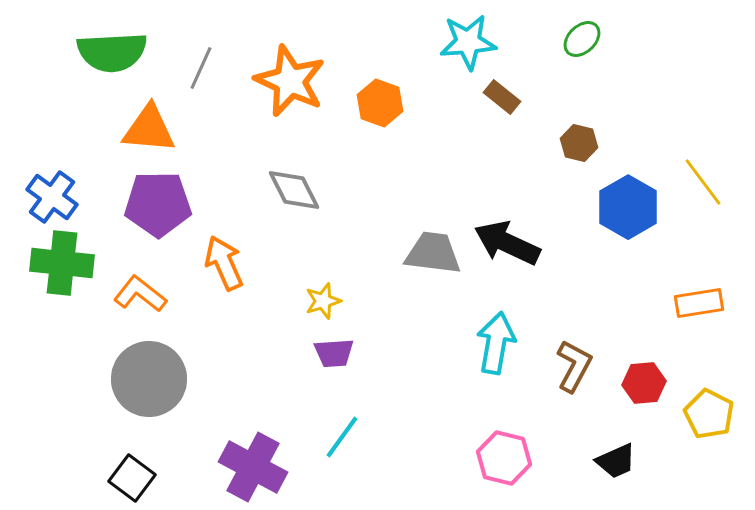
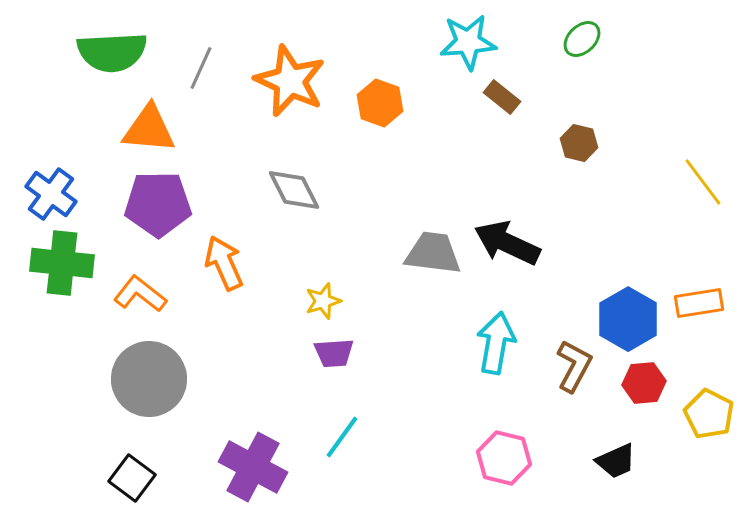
blue cross: moved 1 px left, 3 px up
blue hexagon: moved 112 px down
